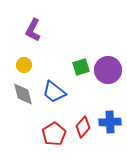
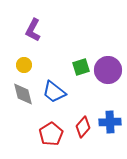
red pentagon: moved 3 px left
